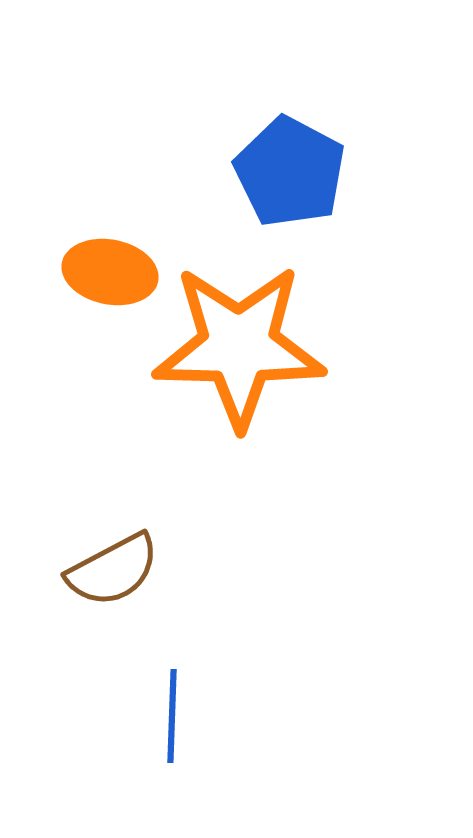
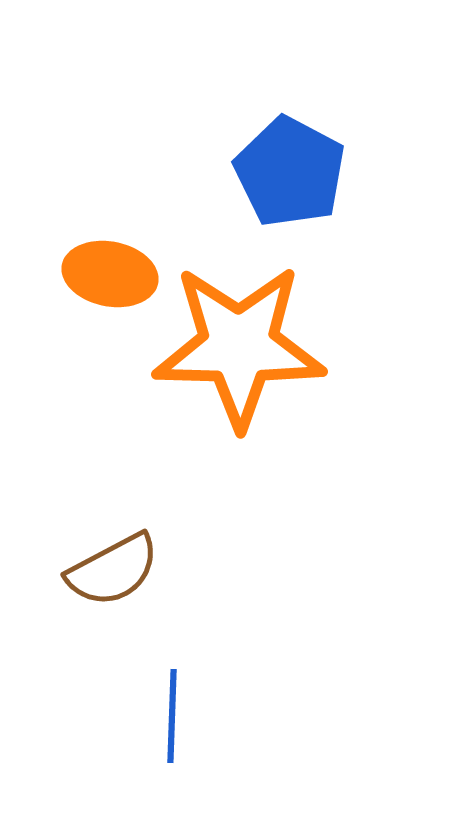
orange ellipse: moved 2 px down
